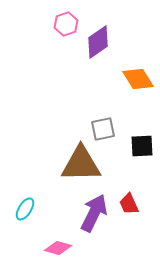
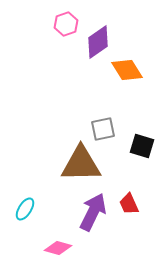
orange diamond: moved 11 px left, 9 px up
black square: rotated 20 degrees clockwise
purple arrow: moved 1 px left, 1 px up
